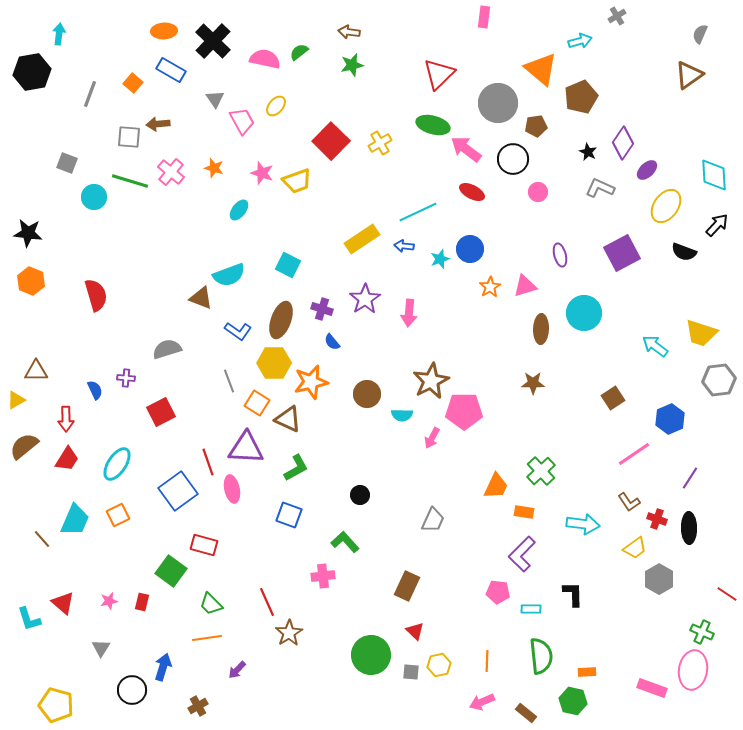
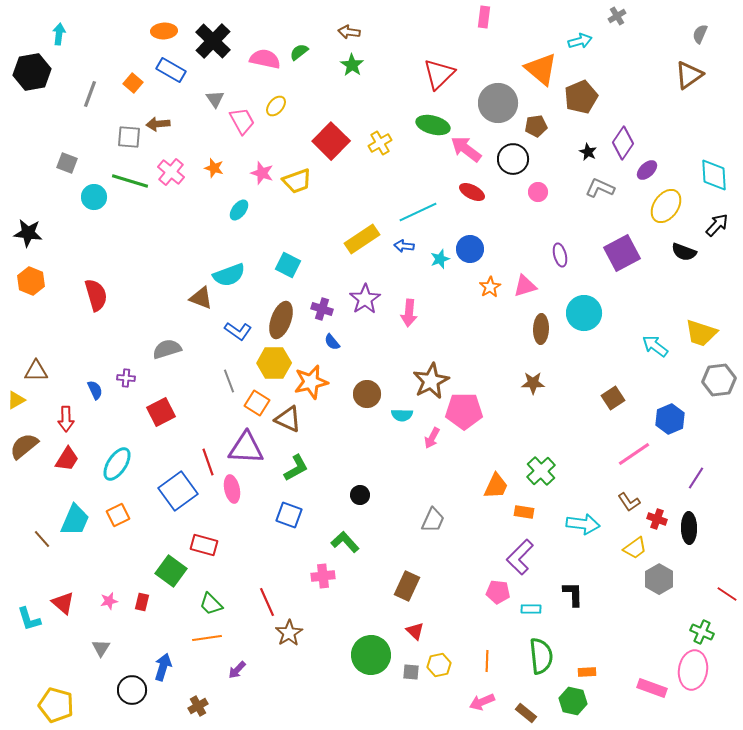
green star at (352, 65): rotated 25 degrees counterclockwise
purple line at (690, 478): moved 6 px right
purple L-shape at (522, 554): moved 2 px left, 3 px down
